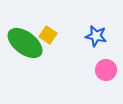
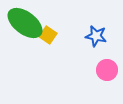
green ellipse: moved 20 px up
pink circle: moved 1 px right
